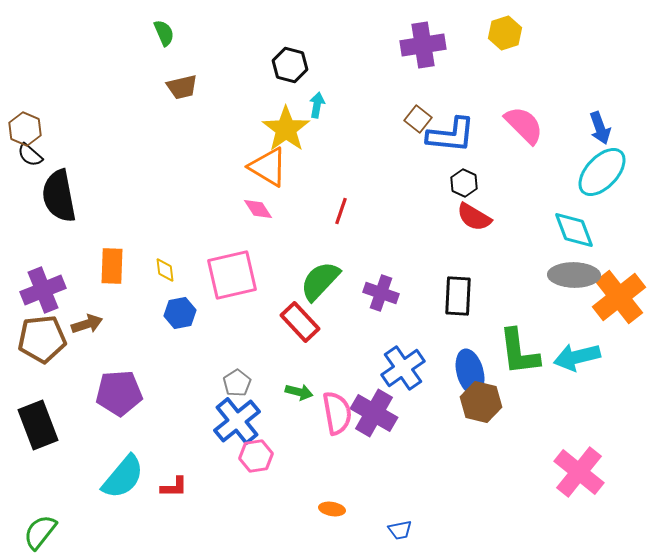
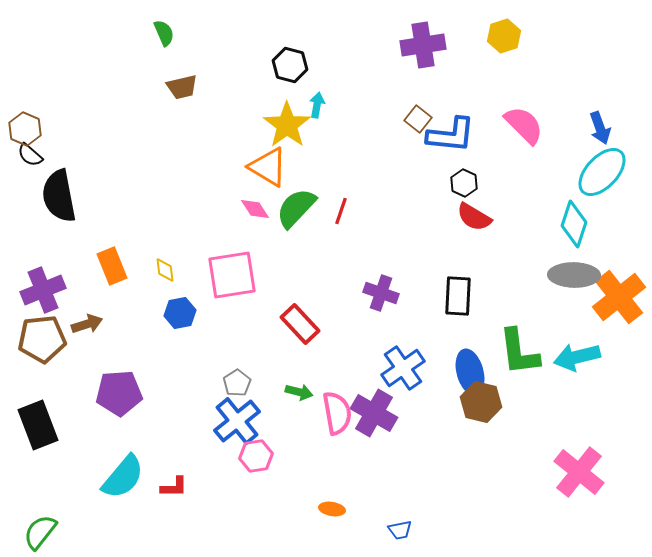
yellow hexagon at (505, 33): moved 1 px left, 3 px down
yellow star at (286, 129): moved 1 px right, 4 px up
pink diamond at (258, 209): moved 3 px left
cyan diamond at (574, 230): moved 6 px up; rotated 39 degrees clockwise
orange rectangle at (112, 266): rotated 24 degrees counterclockwise
pink square at (232, 275): rotated 4 degrees clockwise
green semicircle at (320, 281): moved 24 px left, 73 px up
red rectangle at (300, 322): moved 2 px down
